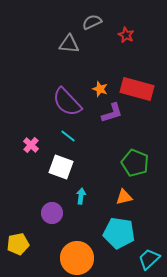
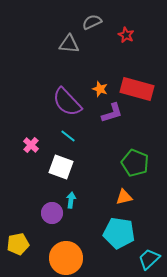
cyan arrow: moved 10 px left, 4 px down
orange circle: moved 11 px left
